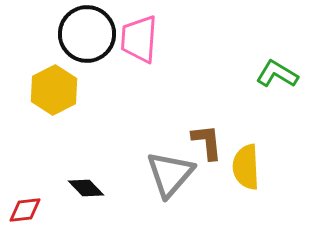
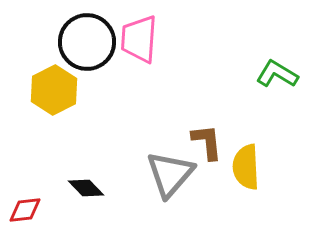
black circle: moved 8 px down
